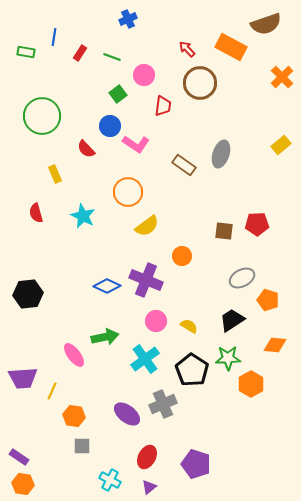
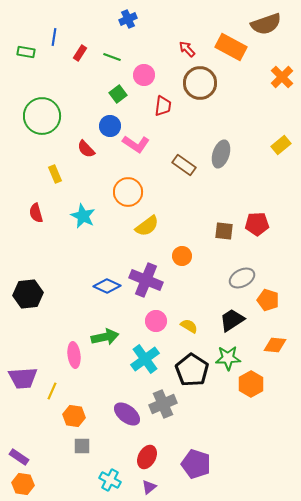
pink ellipse at (74, 355): rotated 30 degrees clockwise
